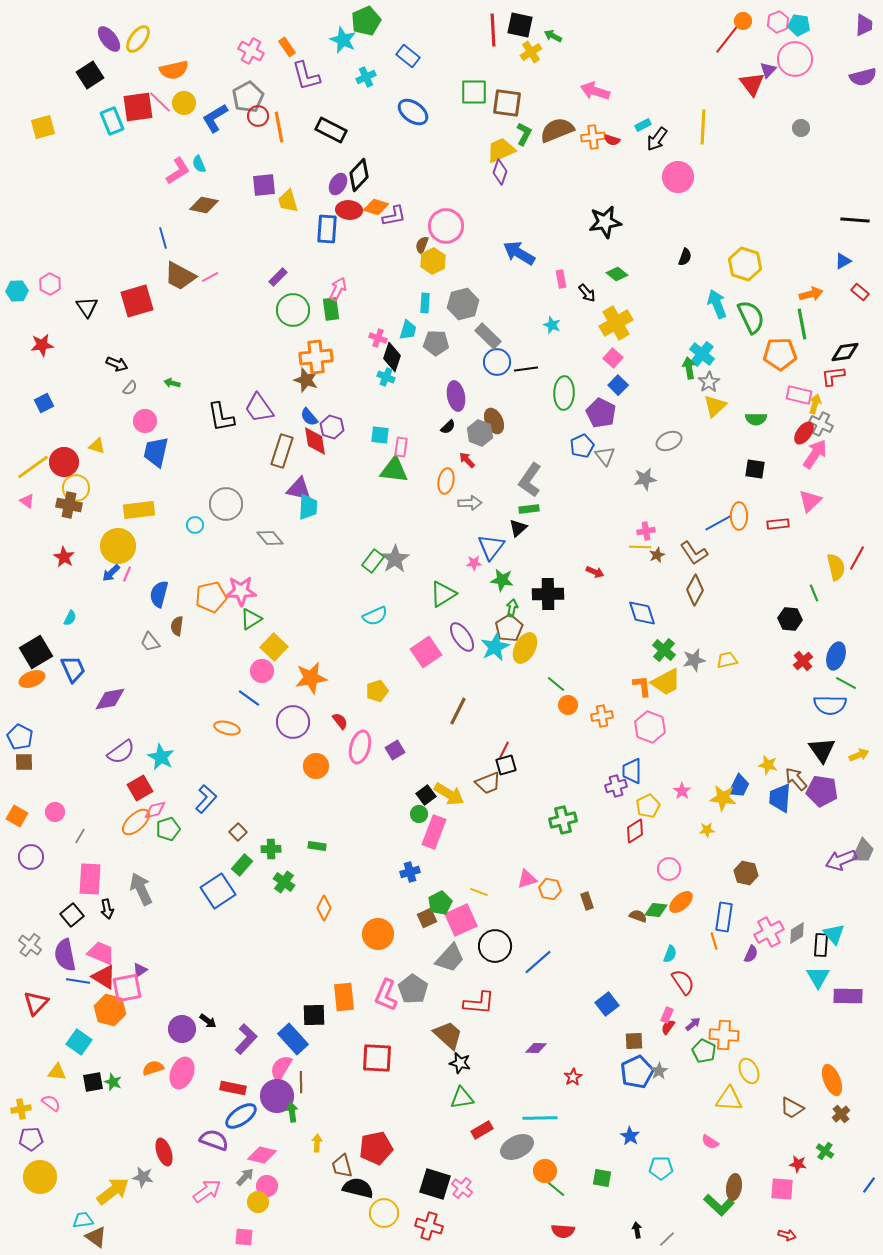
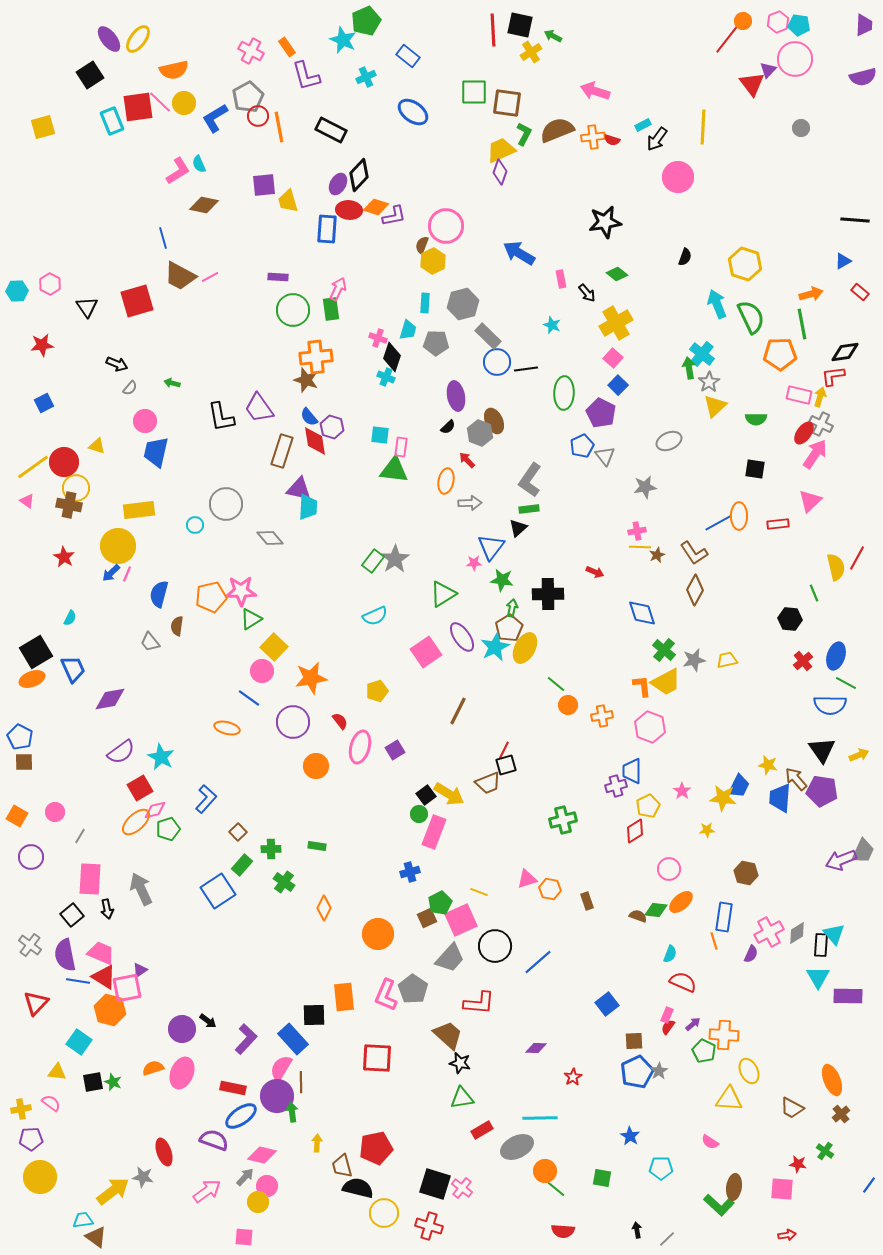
purple rectangle at (278, 277): rotated 48 degrees clockwise
yellow arrow at (815, 404): moved 5 px right, 7 px up
gray star at (645, 479): moved 8 px down
pink cross at (646, 531): moved 9 px left
red semicircle at (683, 982): rotated 32 degrees counterclockwise
red arrow at (787, 1235): rotated 24 degrees counterclockwise
